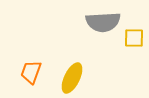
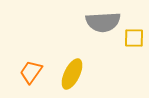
orange trapezoid: rotated 15 degrees clockwise
yellow ellipse: moved 4 px up
